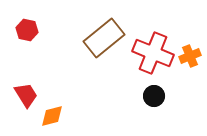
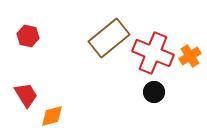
red hexagon: moved 1 px right, 6 px down
brown rectangle: moved 5 px right
orange cross: rotated 10 degrees counterclockwise
black circle: moved 4 px up
